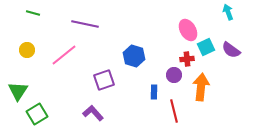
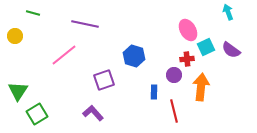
yellow circle: moved 12 px left, 14 px up
